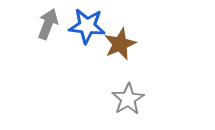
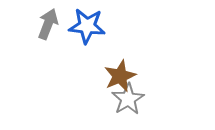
brown star: moved 32 px down
